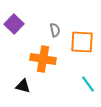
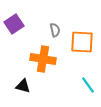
purple square: rotated 12 degrees clockwise
cyan line: moved 1 px down
